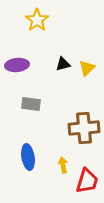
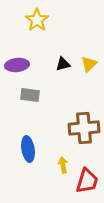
yellow triangle: moved 2 px right, 4 px up
gray rectangle: moved 1 px left, 9 px up
blue ellipse: moved 8 px up
